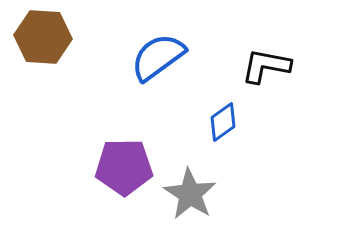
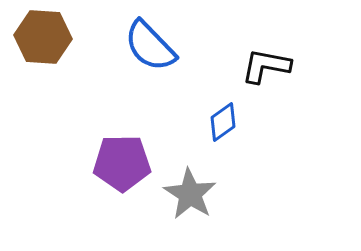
blue semicircle: moved 8 px left, 11 px up; rotated 98 degrees counterclockwise
purple pentagon: moved 2 px left, 4 px up
